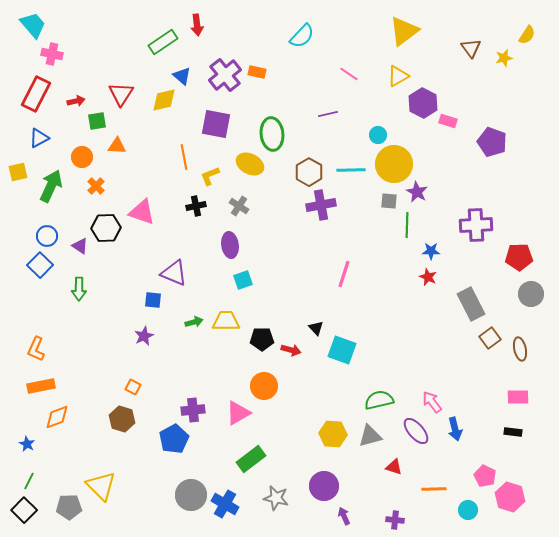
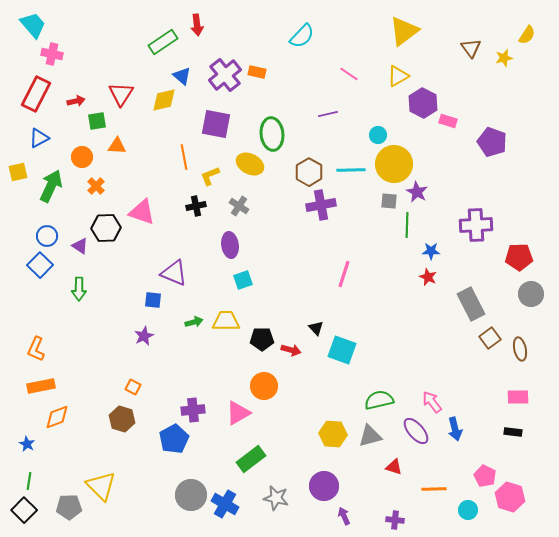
green line at (29, 481): rotated 18 degrees counterclockwise
